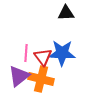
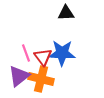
pink line: rotated 24 degrees counterclockwise
